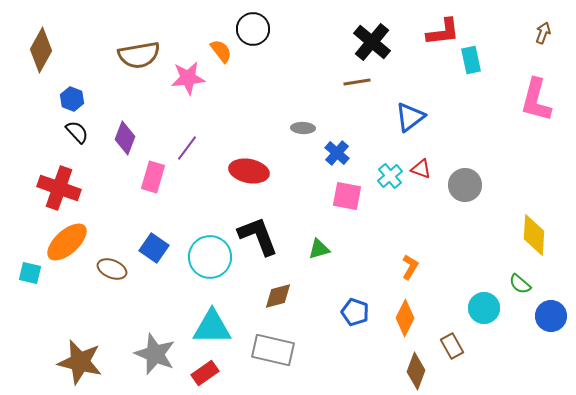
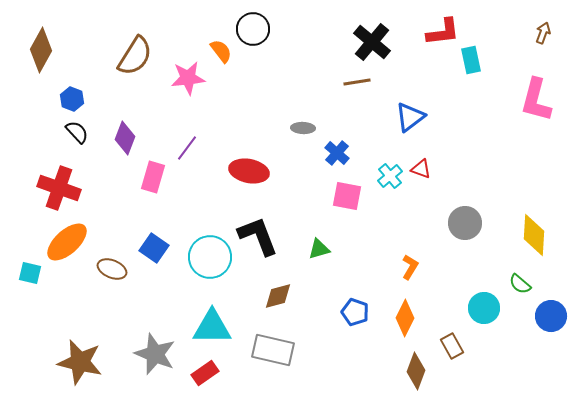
brown semicircle at (139, 55): moved 4 px left, 1 px down; rotated 48 degrees counterclockwise
gray circle at (465, 185): moved 38 px down
